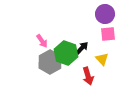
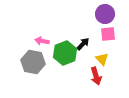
pink arrow: rotated 136 degrees clockwise
black arrow: moved 1 px right, 4 px up
green hexagon: moved 1 px left; rotated 20 degrees clockwise
gray hexagon: moved 17 px left; rotated 20 degrees counterclockwise
red arrow: moved 8 px right
